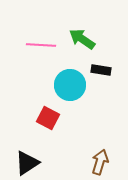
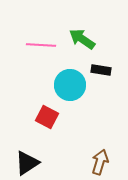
red square: moved 1 px left, 1 px up
